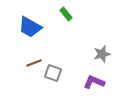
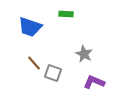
green rectangle: rotated 48 degrees counterclockwise
blue trapezoid: rotated 10 degrees counterclockwise
gray star: moved 18 px left; rotated 30 degrees counterclockwise
brown line: rotated 70 degrees clockwise
